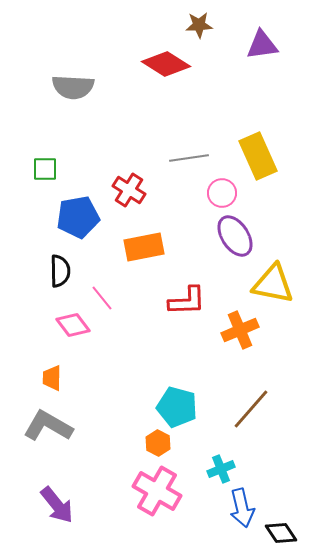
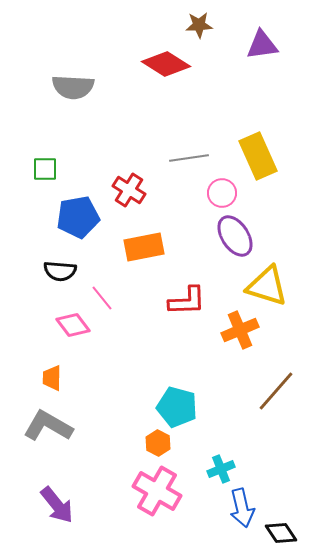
black semicircle: rotated 96 degrees clockwise
yellow triangle: moved 6 px left, 2 px down; rotated 6 degrees clockwise
brown line: moved 25 px right, 18 px up
